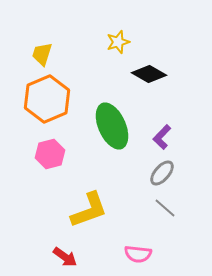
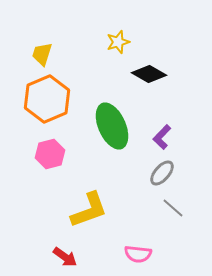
gray line: moved 8 px right
